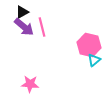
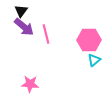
black triangle: moved 1 px left, 1 px up; rotated 24 degrees counterclockwise
pink line: moved 4 px right, 7 px down
pink hexagon: moved 5 px up; rotated 15 degrees counterclockwise
